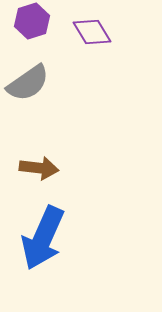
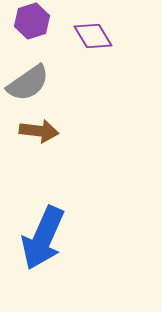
purple diamond: moved 1 px right, 4 px down
brown arrow: moved 37 px up
